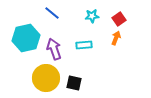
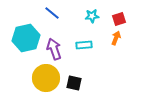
red square: rotated 16 degrees clockwise
